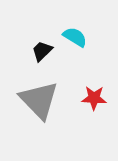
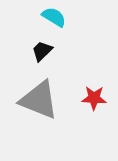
cyan semicircle: moved 21 px left, 20 px up
gray triangle: rotated 24 degrees counterclockwise
